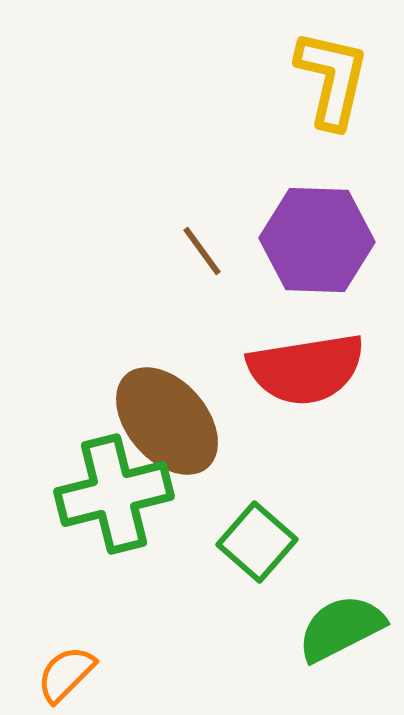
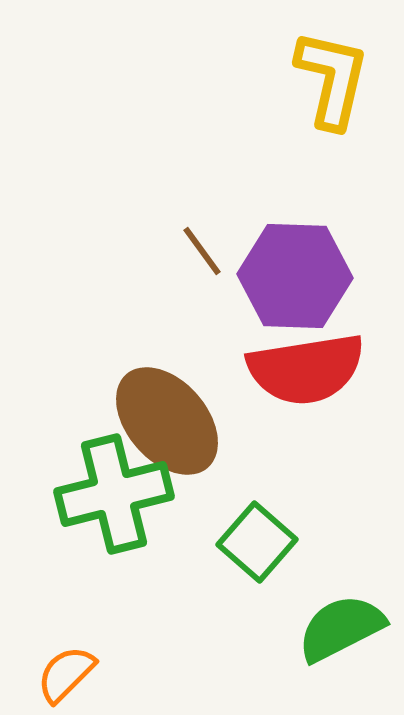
purple hexagon: moved 22 px left, 36 px down
